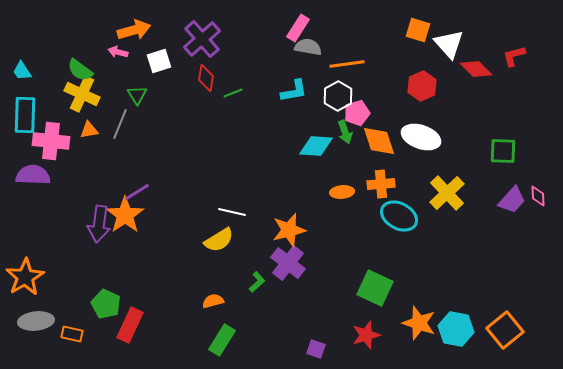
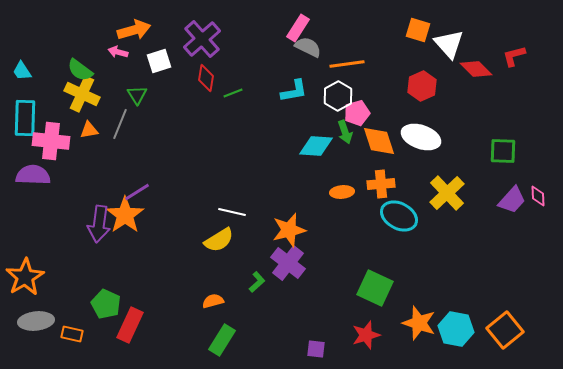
gray semicircle at (308, 47): rotated 16 degrees clockwise
cyan rectangle at (25, 115): moved 3 px down
purple square at (316, 349): rotated 12 degrees counterclockwise
